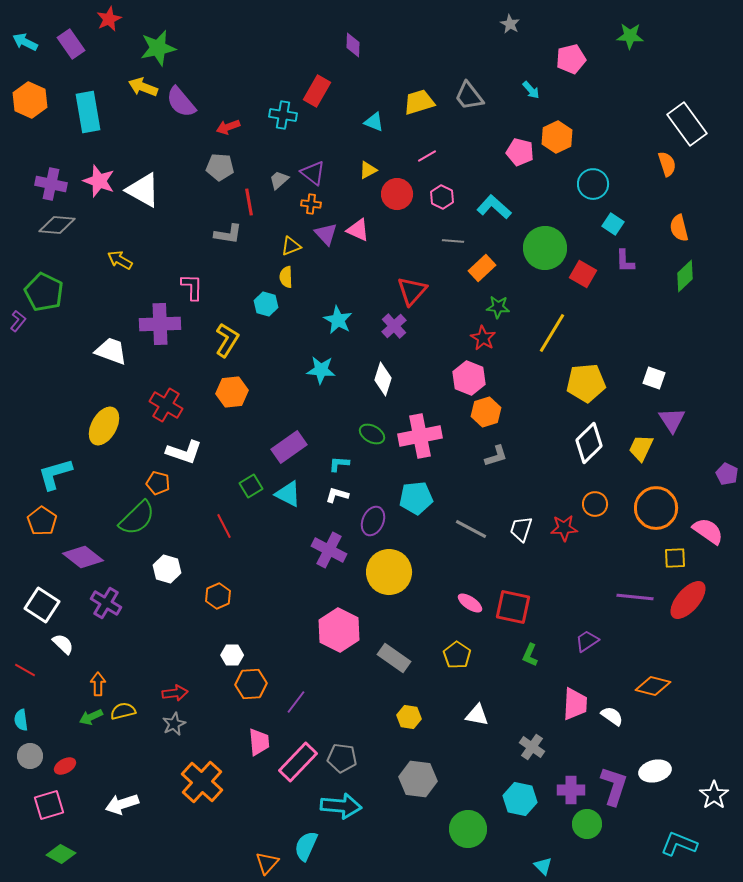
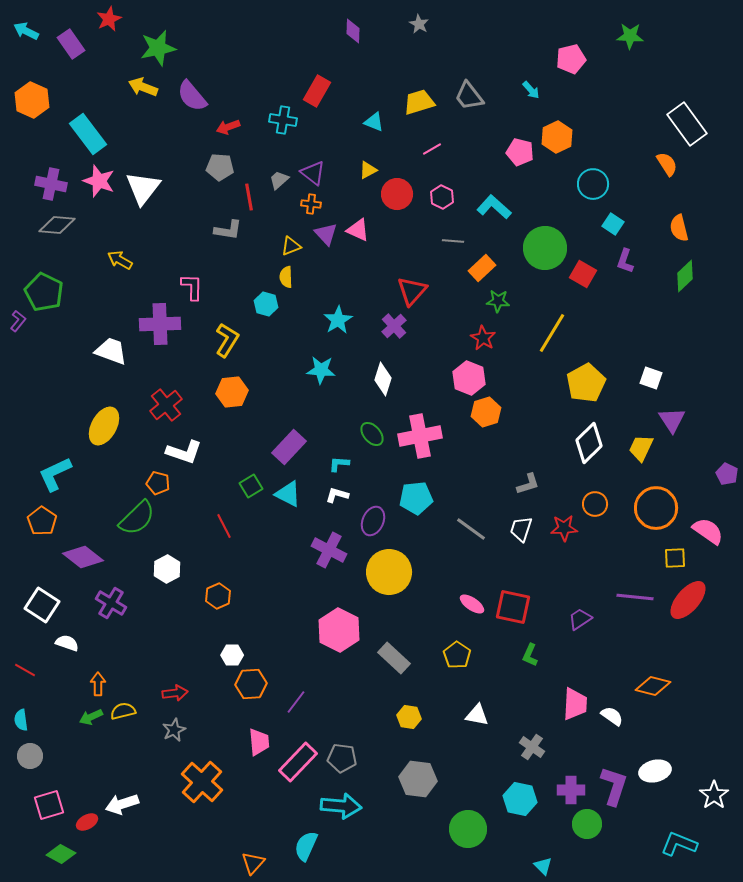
gray star at (510, 24): moved 91 px left
cyan arrow at (25, 42): moved 1 px right, 11 px up
purple diamond at (353, 45): moved 14 px up
orange hexagon at (30, 100): moved 2 px right
purple semicircle at (181, 102): moved 11 px right, 6 px up
cyan rectangle at (88, 112): moved 22 px down; rotated 27 degrees counterclockwise
cyan cross at (283, 115): moved 5 px down
pink line at (427, 156): moved 5 px right, 7 px up
orange semicircle at (667, 164): rotated 15 degrees counterclockwise
white triangle at (143, 190): moved 2 px up; rotated 39 degrees clockwise
red line at (249, 202): moved 5 px up
gray L-shape at (228, 234): moved 4 px up
purple L-shape at (625, 261): rotated 20 degrees clockwise
green star at (498, 307): moved 6 px up
cyan star at (338, 320): rotated 12 degrees clockwise
white square at (654, 378): moved 3 px left
yellow pentagon at (586, 383): rotated 24 degrees counterclockwise
red cross at (166, 405): rotated 20 degrees clockwise
green ellipse at (372, 434): rotated 20 degrees clockwise
purple rectangle at (289, 447): rotated 12 degrees counterclockwise
gray L-shape at (496, 456): moved 32 px right, 28 px down
cyan L-shape at (55, 474): rotated 9 degrees counterclockwise
gray line at (471, 529): rotated 8 degrees clockwise
white hexagon at (167, 569): rotated 16 degrees clockwise
purple cross at (106, 603): moved 5 px right
pink ellipse at (470, 603): moved 2 px right, 1 px down
purple trapezoid at (587, 641): moved 7 px left, 22 px up
white semicircle at (63, 644): moved 4 px right, 1 px up; rotated 25 degrees counterclockwise
gray rectangle at (394, 658): rotated 8 degrees clockwise
gray star at (174, 724): moved 6 px down
red ellipse at (65, 766): moved 22 px right, 56 px down
orange triangle at (267, 863): moved 14 px left
